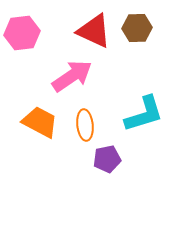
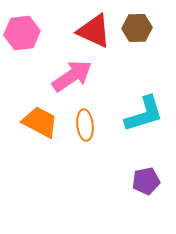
purple pentagon: moved 39 px right, 22 px down
